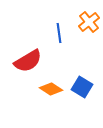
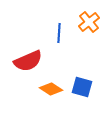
blue line: rotated 12 degrees clockwise
red semicircle: rotated 8 degrees clockwise
blue square: rotated 15 degrees counterclockwise
